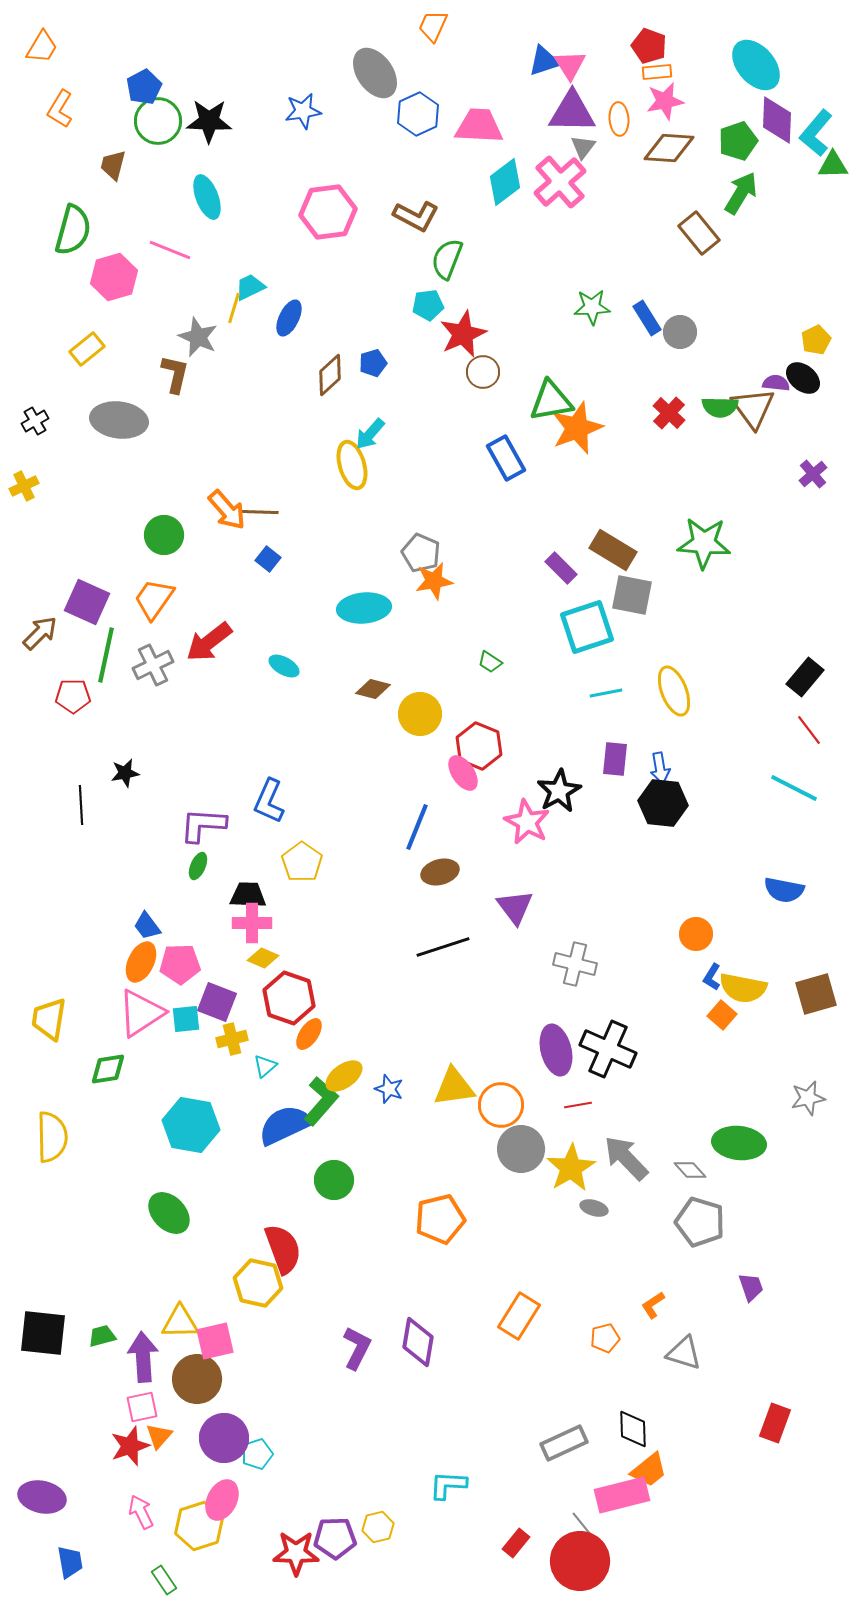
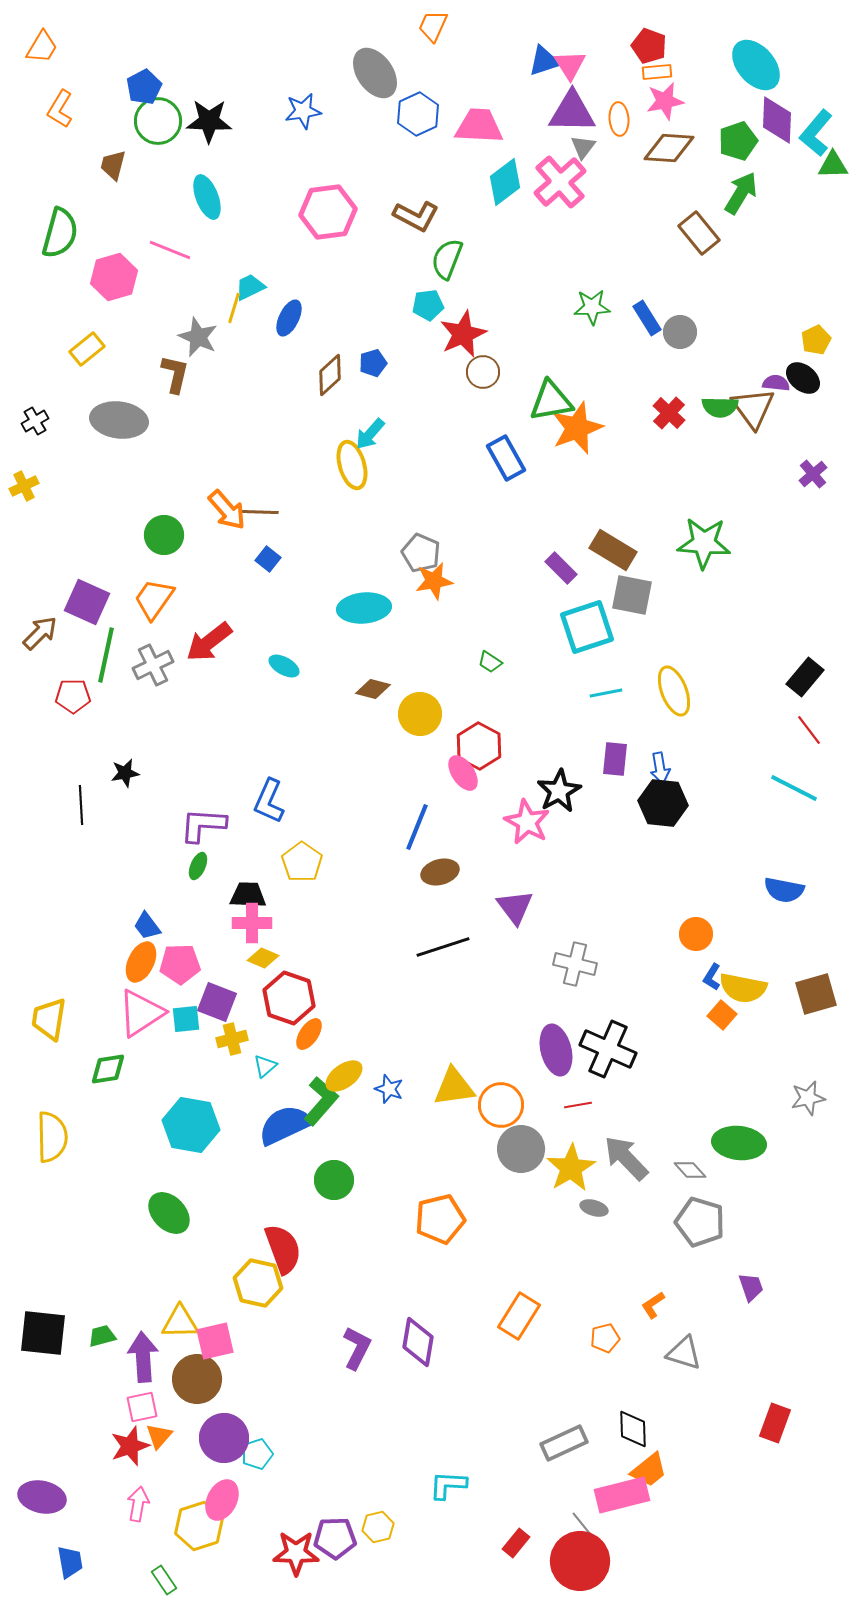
green semicircle at (73, 230): moved 13 px left, 3 px down
red hexagon at (479, 746): rotated 6 degrees clockwise
pink arrow at (141, 1512): moved 3 px left, 8 px up; rotated 36 degrees clockwise
